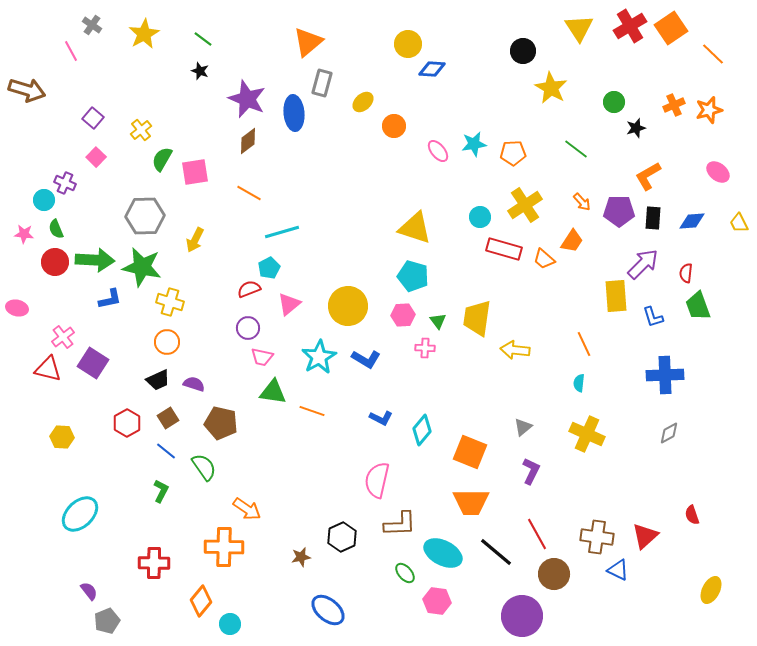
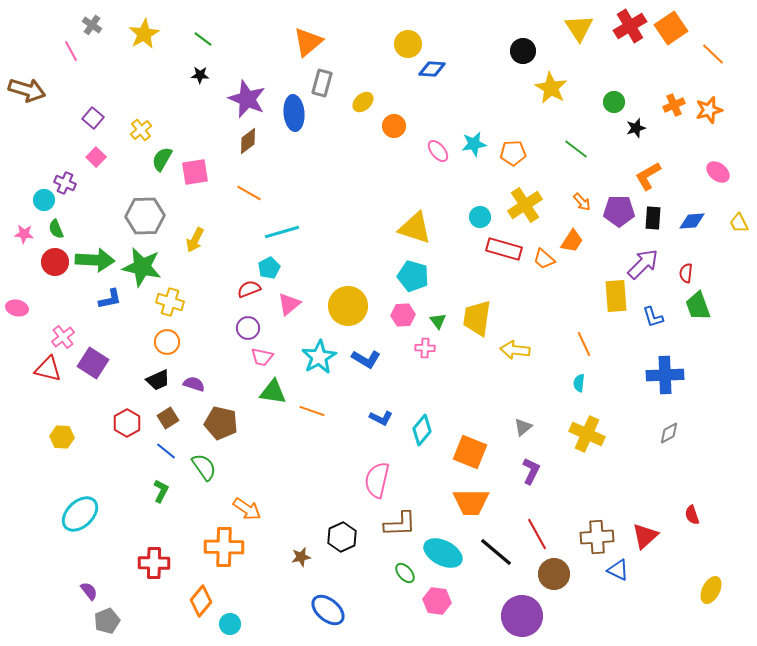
black star at (200, 71): moved 4 px down; rotated 18 degrees counterclockwise
brown cross at (597, 537): rotated 12 degrees counterclockwise
